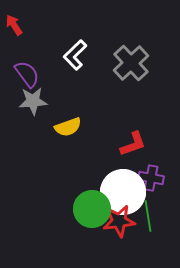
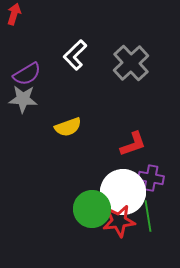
red arrow: moved 11 px up; rotated 50 degrees clockwise
purple semicircle: rotated 96 degrees clockwise
gray star: moved 10 px left, 2 px up; rotated 8 degrees clockwise
